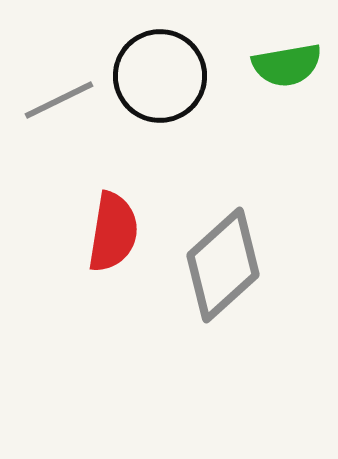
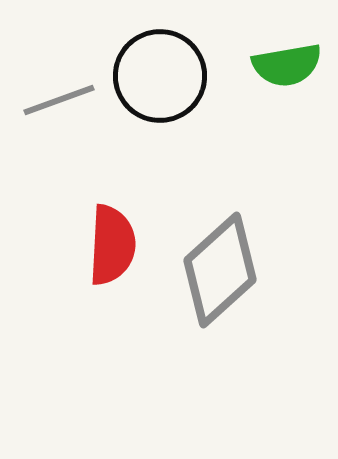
gray line: rotated 6 degrees clockwise
red semicircle: moved 1 px left, 13 px down; rotated 6 degrees counterclockwise
gray diamond: moved 3 px left, 5 px down
